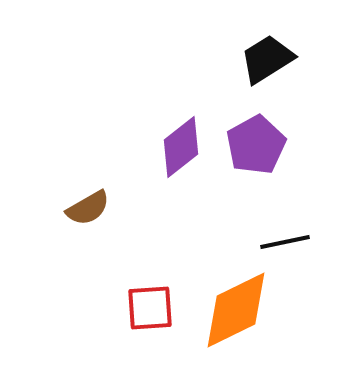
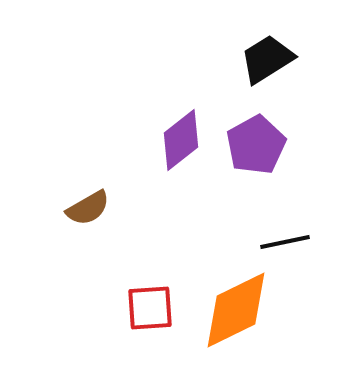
purple diamond: moved 7 px up
